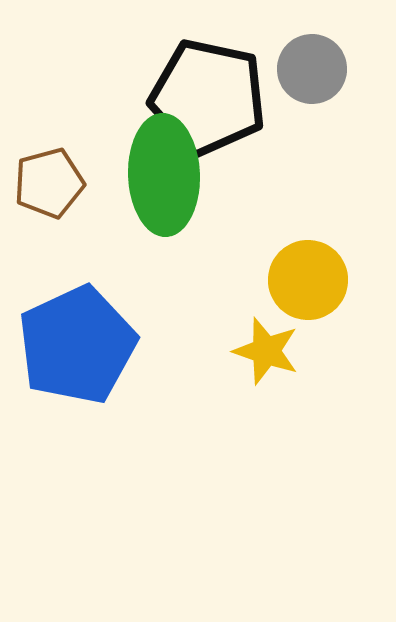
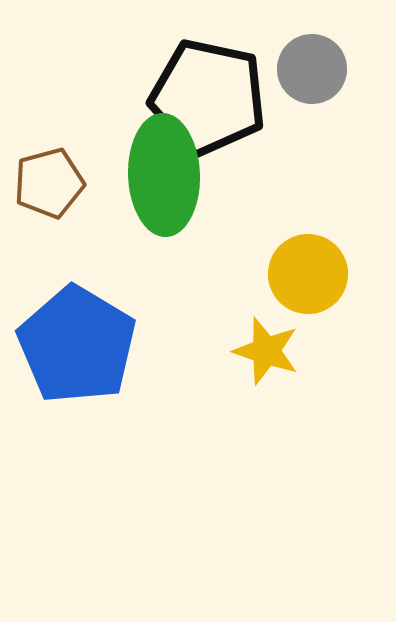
yellow circle: moved 6 px up
blue pentagon: rotated 16 degrees counterclockwise
